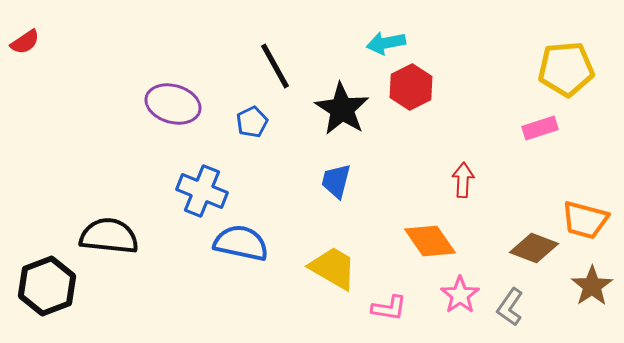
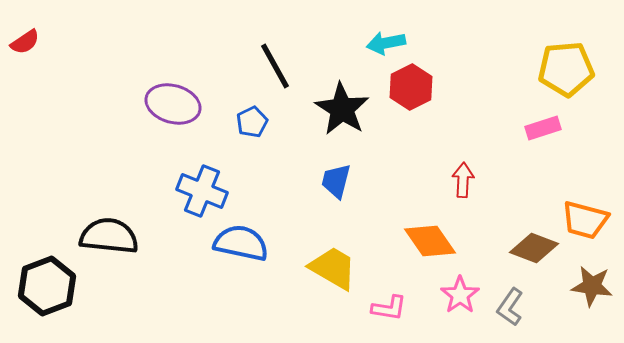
pink rectangle: moved 3 px right
brown star: rotated 30 degrees counterclockwise
